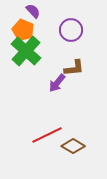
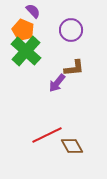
brown diamond: moved 1 px left; rotated 30 degrees clockwise
